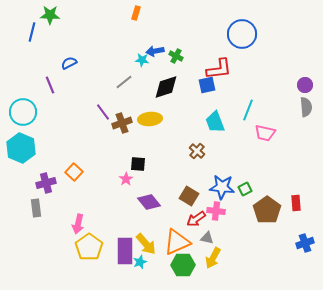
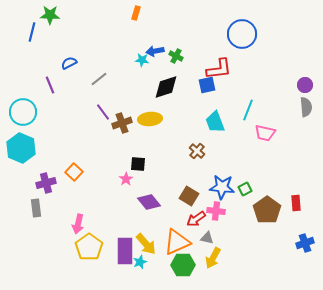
gray line at (124, 82): moved 25 px left, 3 px up
